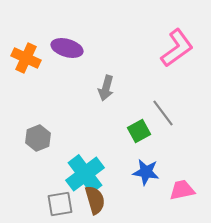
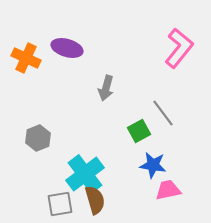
pink L-shape: moved 2 px right; rotated 15 degrees counterclockwise
blue star: moved 7 px right, 7 px up
pink trapezoid: moved 14 px left
